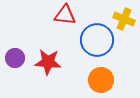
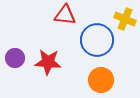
yellow cross: moved 1 px right
